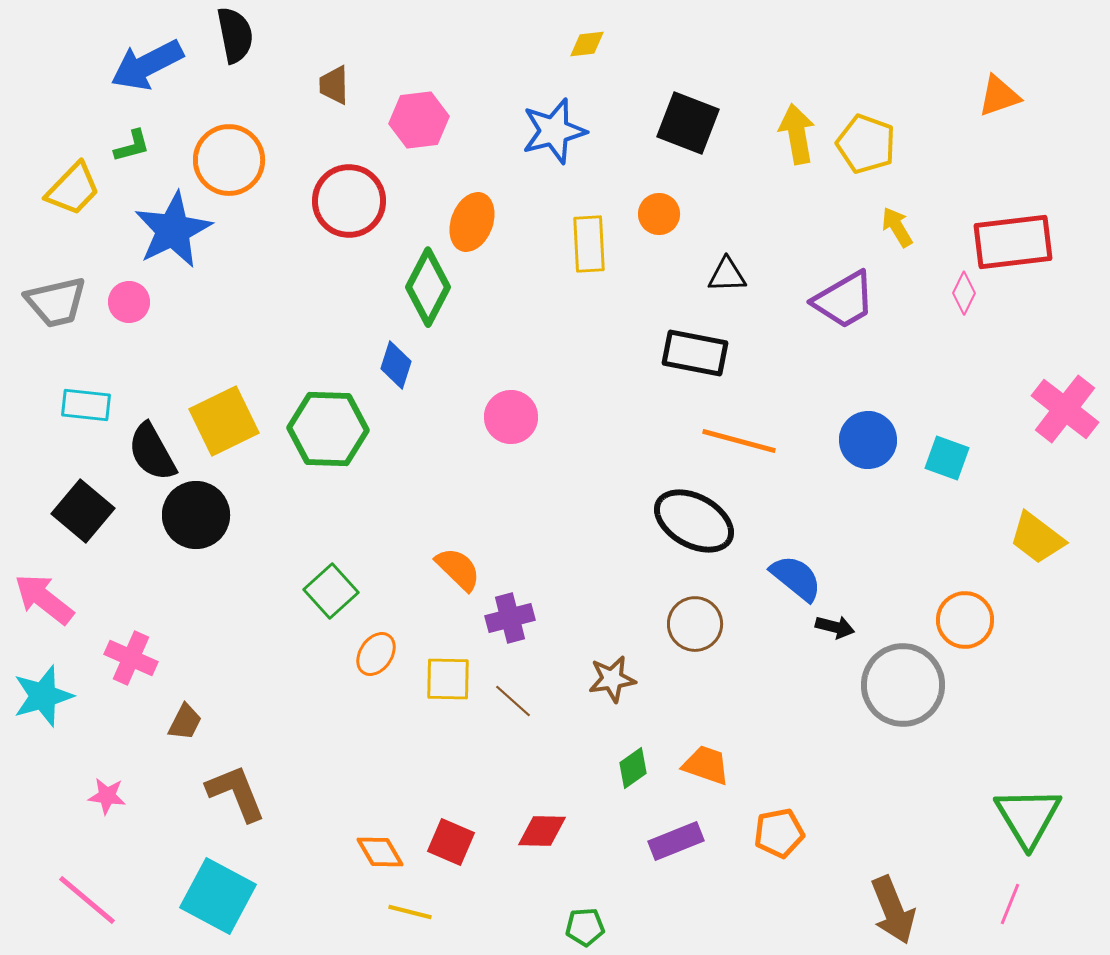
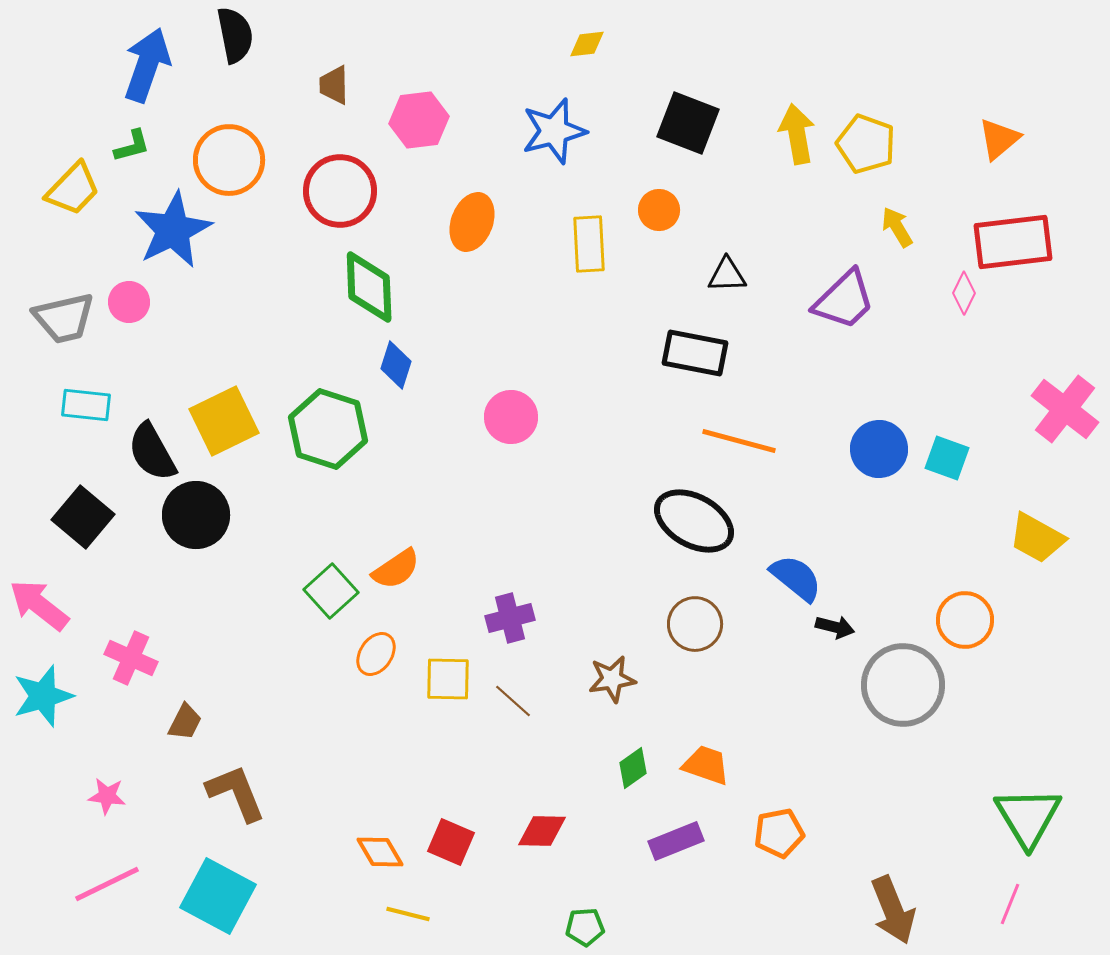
blue arrow at (147, 65): rotated 136 degrees clockwise
orange triangle at (999, 96): moved 43 px down; rotated 21 degrees counterclockwise
red circle at (349, 201): moved 9 px left, 10 px up
orange circle at (659, 214): moved 4 px up
green diamond at (428, 287): moved 59 px left; rotated 30 degrees counterclockwise
purple trapezoid at (844, 300): rotated 14 degrees counterclockwise
gray trapezoid at (56, 302): moved 8 px right, 16 px down
green hexagon at (328, 429): rotated 16 degrees clockwise
blue circle at (868, 440): moved 11 px right, 9 px down
black square at (83, 511): moved 6 px down
yellow trapezoid at (1037, 538): rotated 8 degrees counterclockwise
orange semicircle at (458, 569): moved 62 px left; rotated 102 degrees clockwise
pink arrow at (44, 599): moved 5 px left, 6 px down
pink line at (87, 900): moved 20 px right, 16 px up; rotated 66 degrees counterclockwise
yellow line at (410, 912): moved 2 px left, 2 px down
